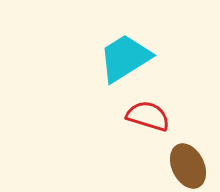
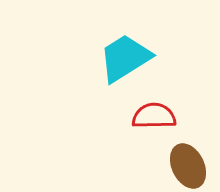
red semicircle: moved 6 px right; rotated 18 degrees counterclockwise
